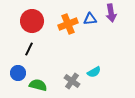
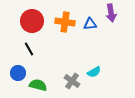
blue triangle: moved 5 px down
orange cross: moved 3 px left, 2 px up; rotated 30 degrees clockwise
black line: rotated 56 degrees counterclockwise
